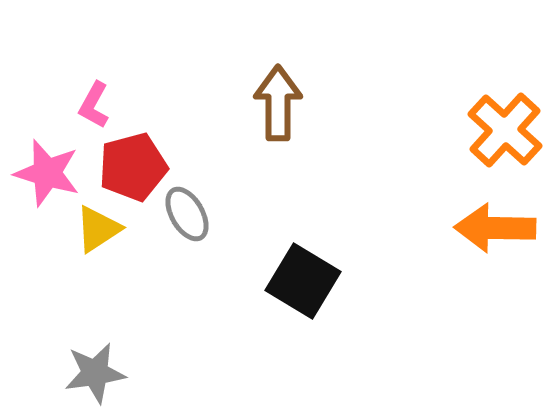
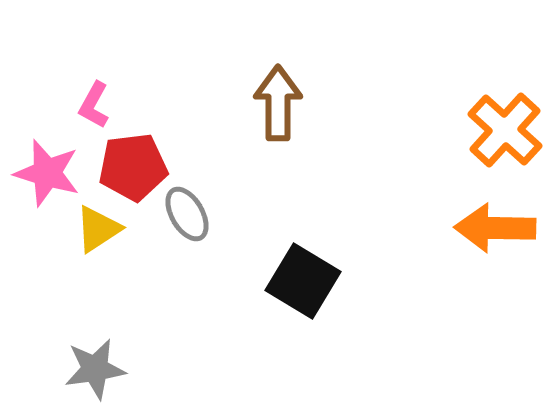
red pentagon: rotated 8 degrees clockwise
gray star: moved 4 px up
